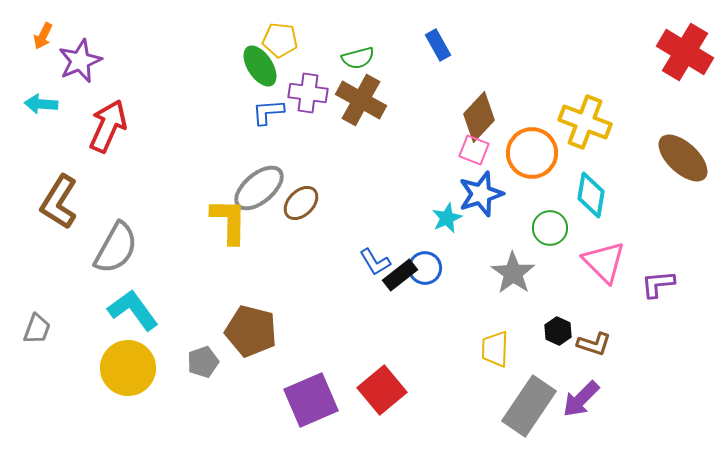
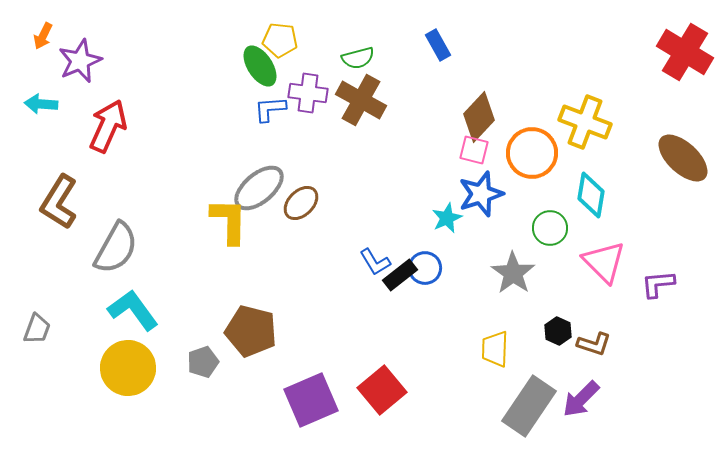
blue L-shape at (268, 112): moved 2 px right, 3 px up
pink square at (474, 150): rotated 8 degrees counterclockwise
